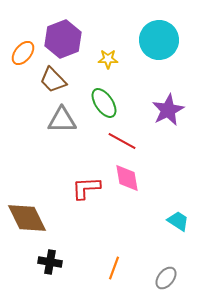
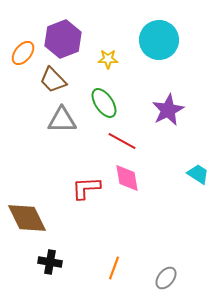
cyan trapezoid: moved 20 px right, 47 px up
